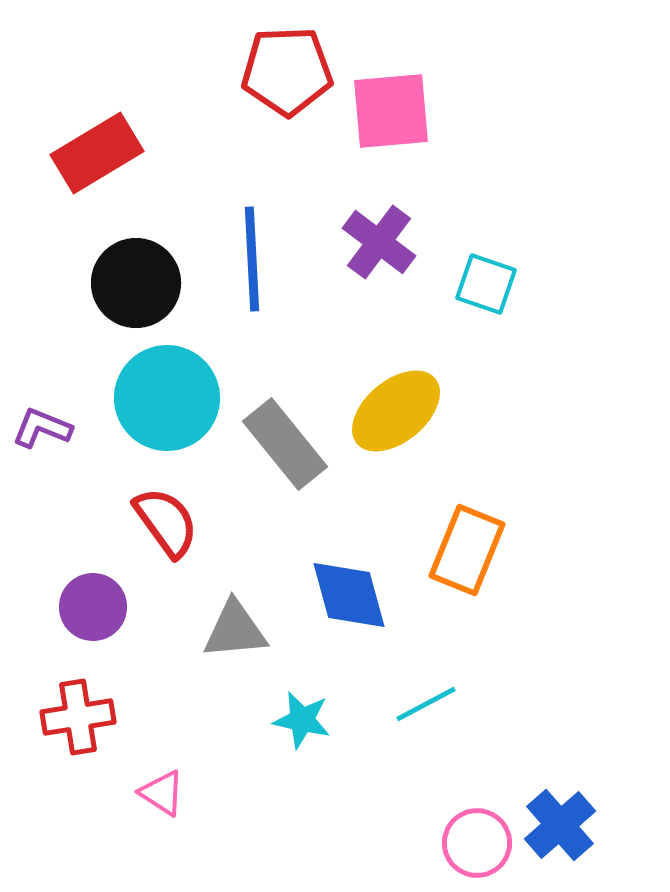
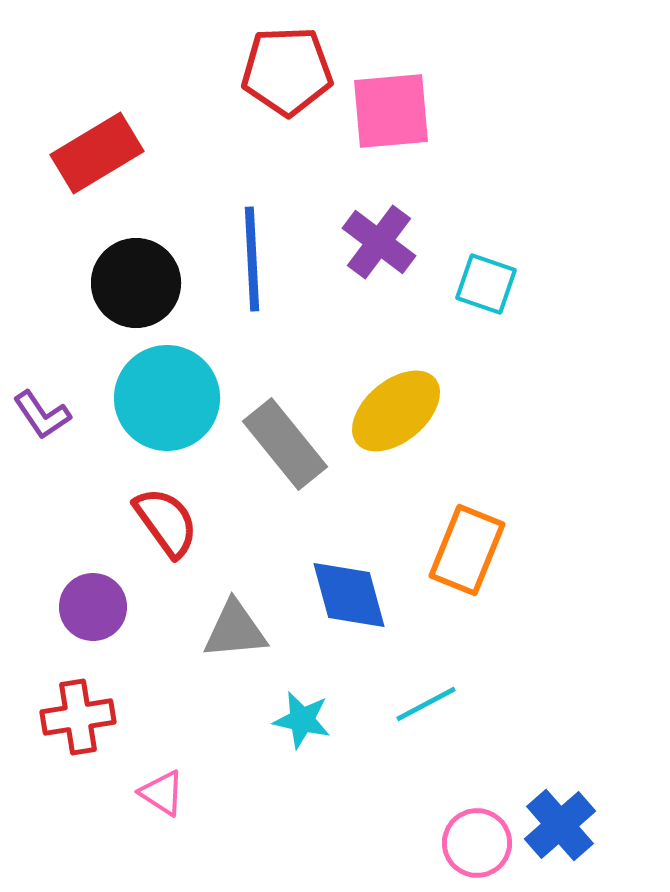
purple L-shape: moved 13 px up; rotated 146 degrees counterclockwise
